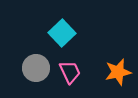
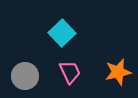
gray circle: moved 11 px left, 8 px down
